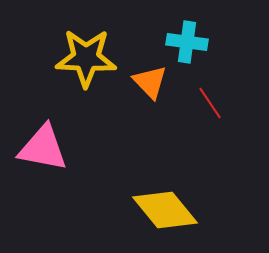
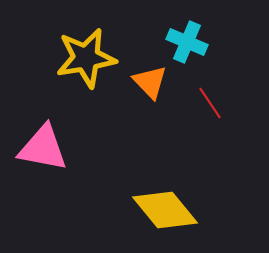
cyan cross: rotated 15 degrees clockwise
yellow star: rotated 12 degrees counterclockwise
